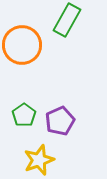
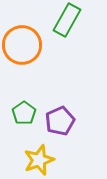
green pentagon: moved 2 px up
